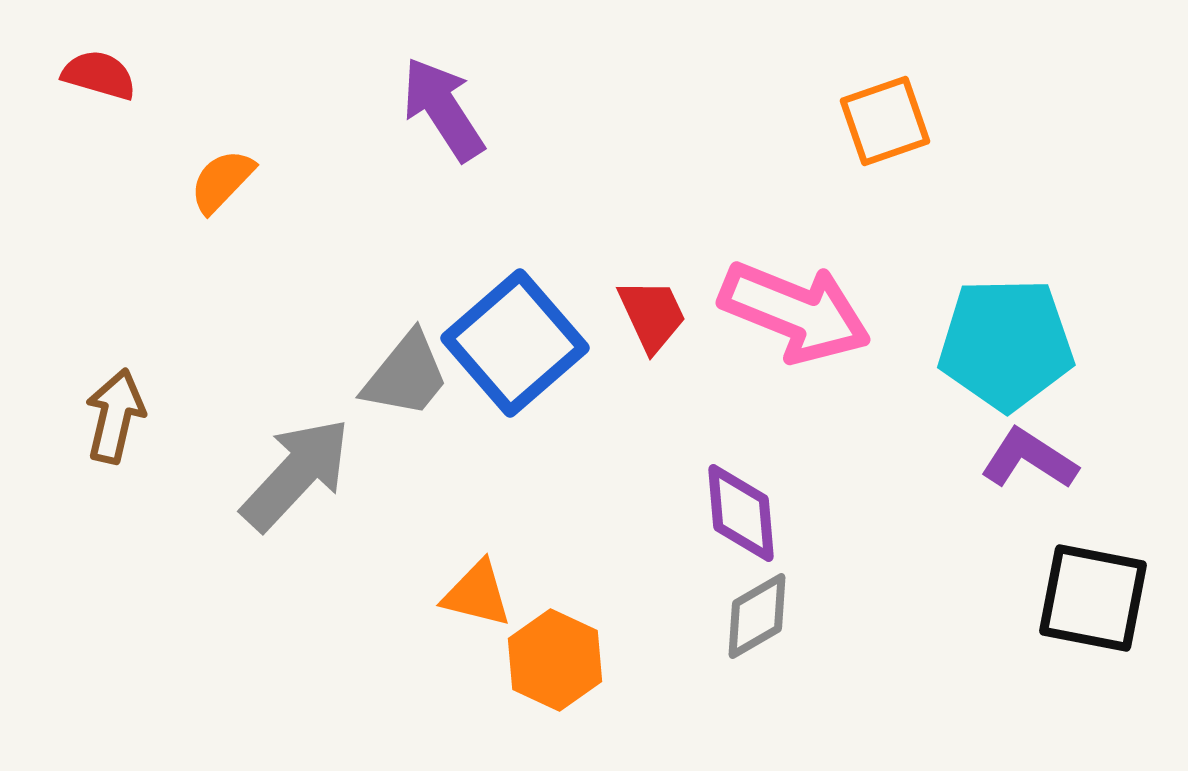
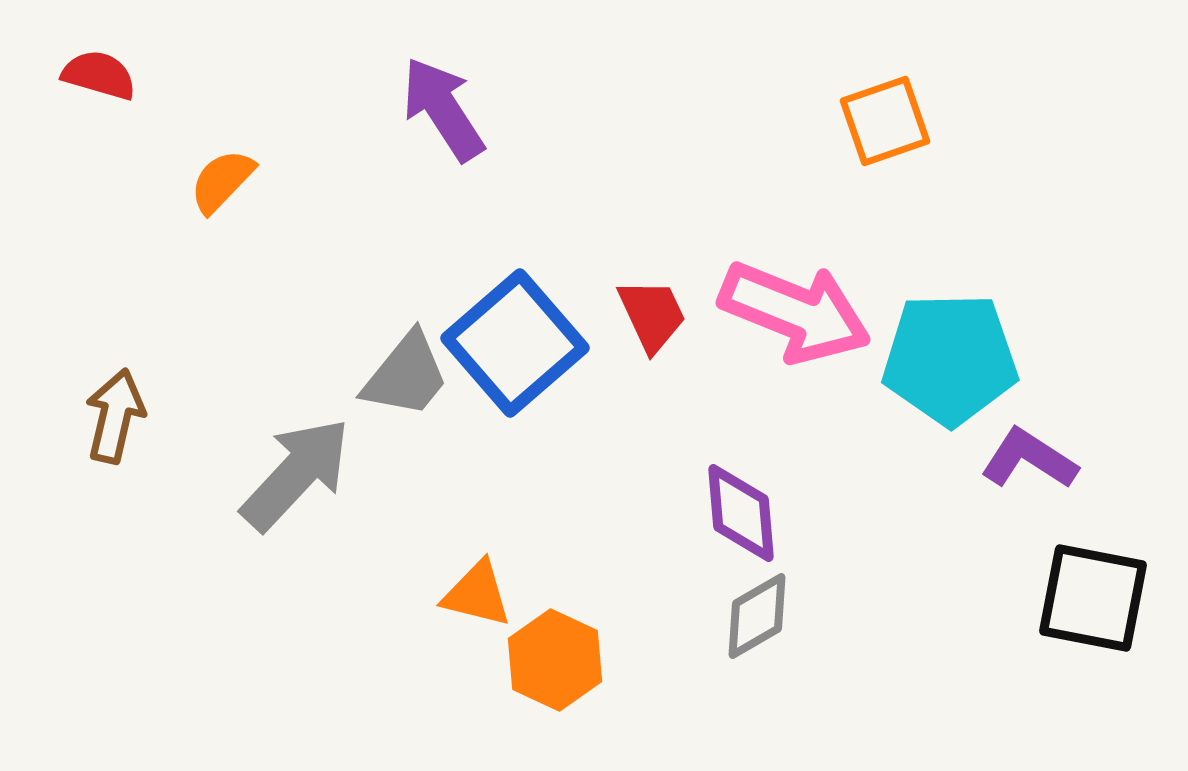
cyan pentagon: moved 56 px left, 15 px down
